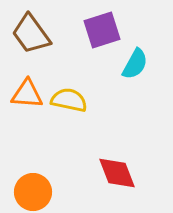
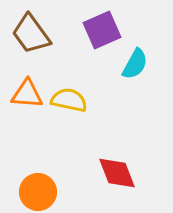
purple square: rotated 6 degrees counterclockwise
orange circle: moved 5 px right
